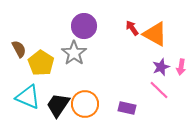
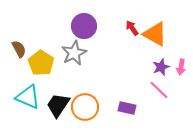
gray star: rotated 10 degrees clockwise
orange circle: moved 3 px down
